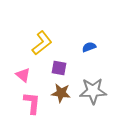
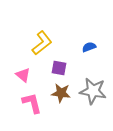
gray star: rotated 12 degrees clockwise
pink L-shape: rotated 20 degrees counterclockwise
